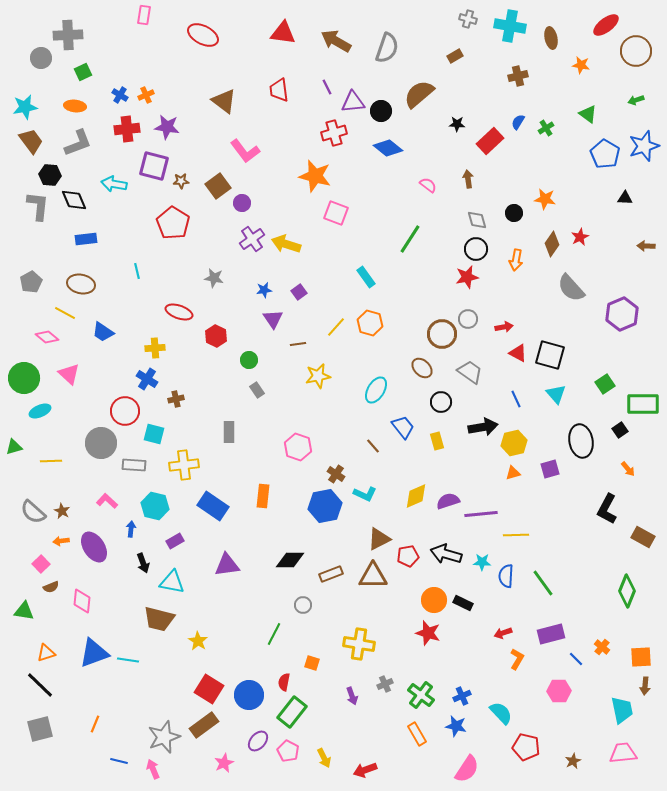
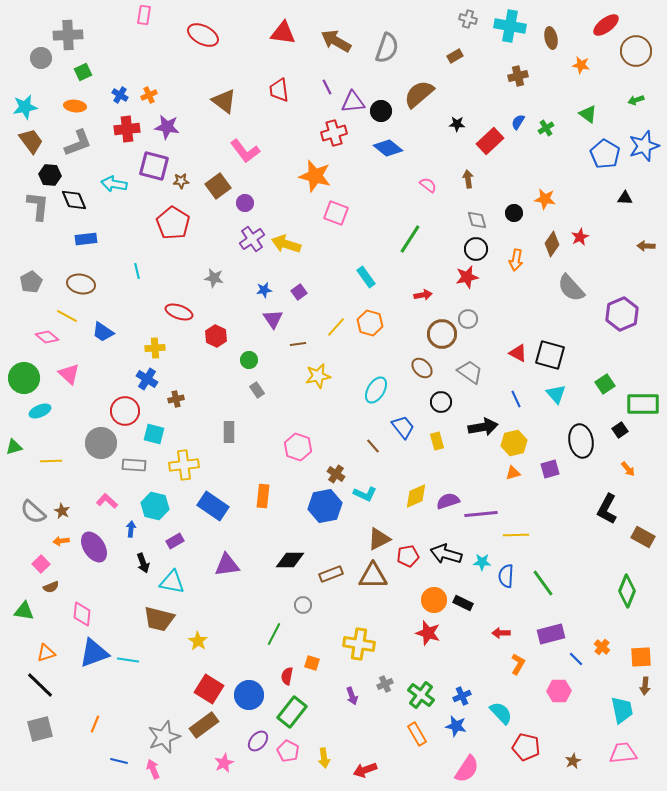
orange cross at (146, 95): moved 3 px right
purple circle at (242, 203): moved 3 px right
yellow line at (65, 313): moved 2 px right, 3 px down
red arrow at (504, 327): moved 81 px left, 32 px up
pink diamond at (82, 601): moved 13 px down
red arrow at (503, 633): moved 2 px left; rotated 18 degrees clockwise
orange L-shape at (517, 659): moved 1 px right, 5 px down
red semicircle at (284, 682): moved 3 px right, 6 px up
yellow arrow at (324, 758): rotated 18 degrees clockwise
